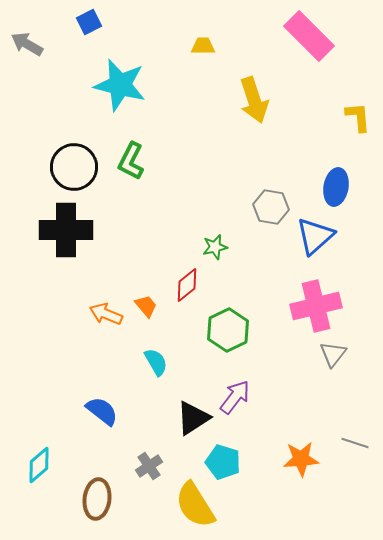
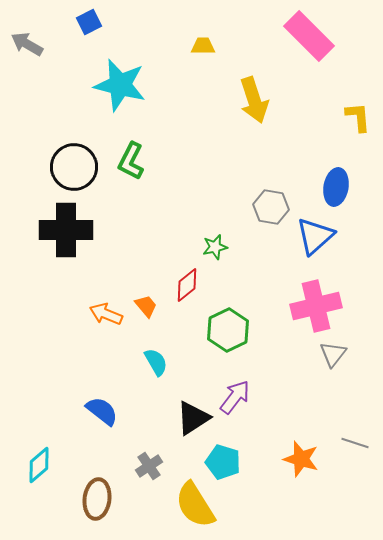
orange star: rotated 21 degrees clockwise
